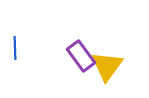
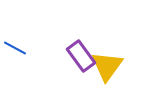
blue line: rotated 60 degrees counterclockwise
